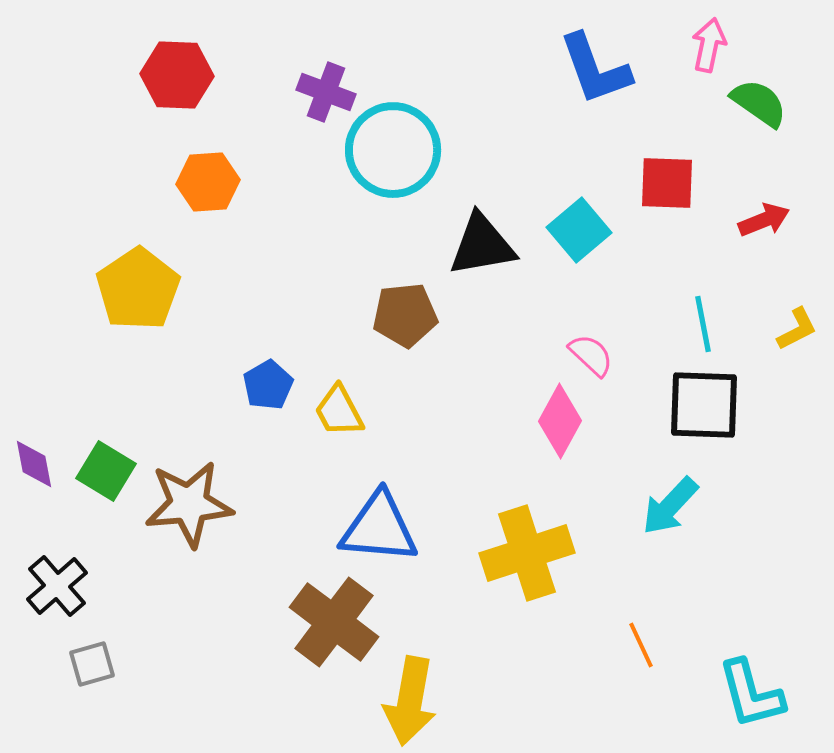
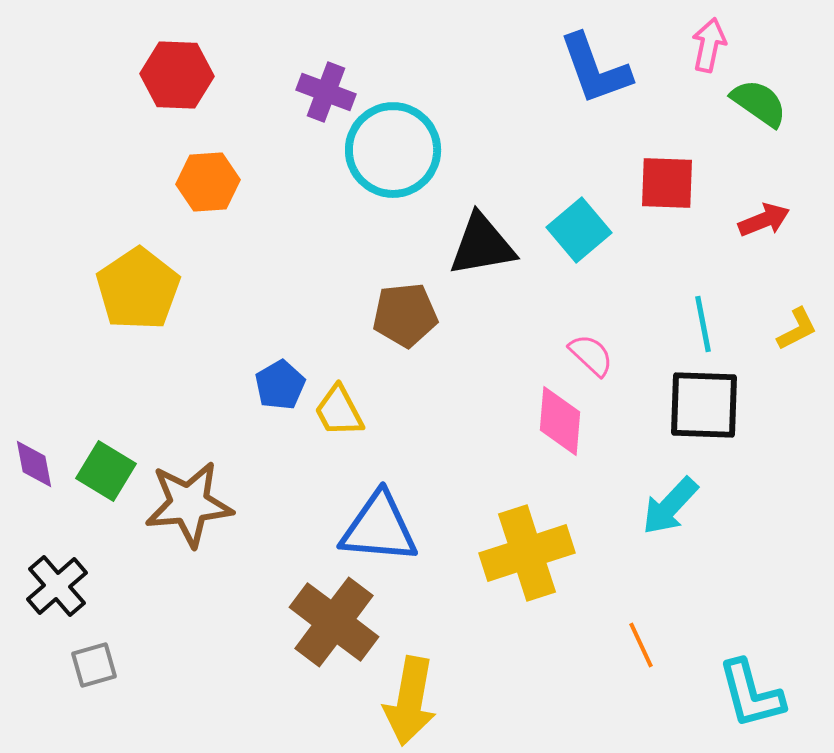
blue pentagon: moved 12 px right
pink diamond: rotated 24 degrees counterclockwise
gray square: moved 2 px right, 1 px down
